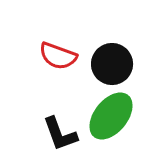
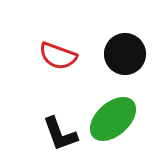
black circle: moved 13 px right, 10 px up
green ellipse: moved 2 px right, 3 px down; rotated 9 degrees clockwise
